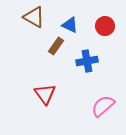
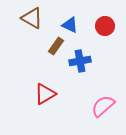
brown triangle: moved 2 px left, 1 px down
blue cross: moved 7 px left
red triangle: rotated 35 degrees clockwise
